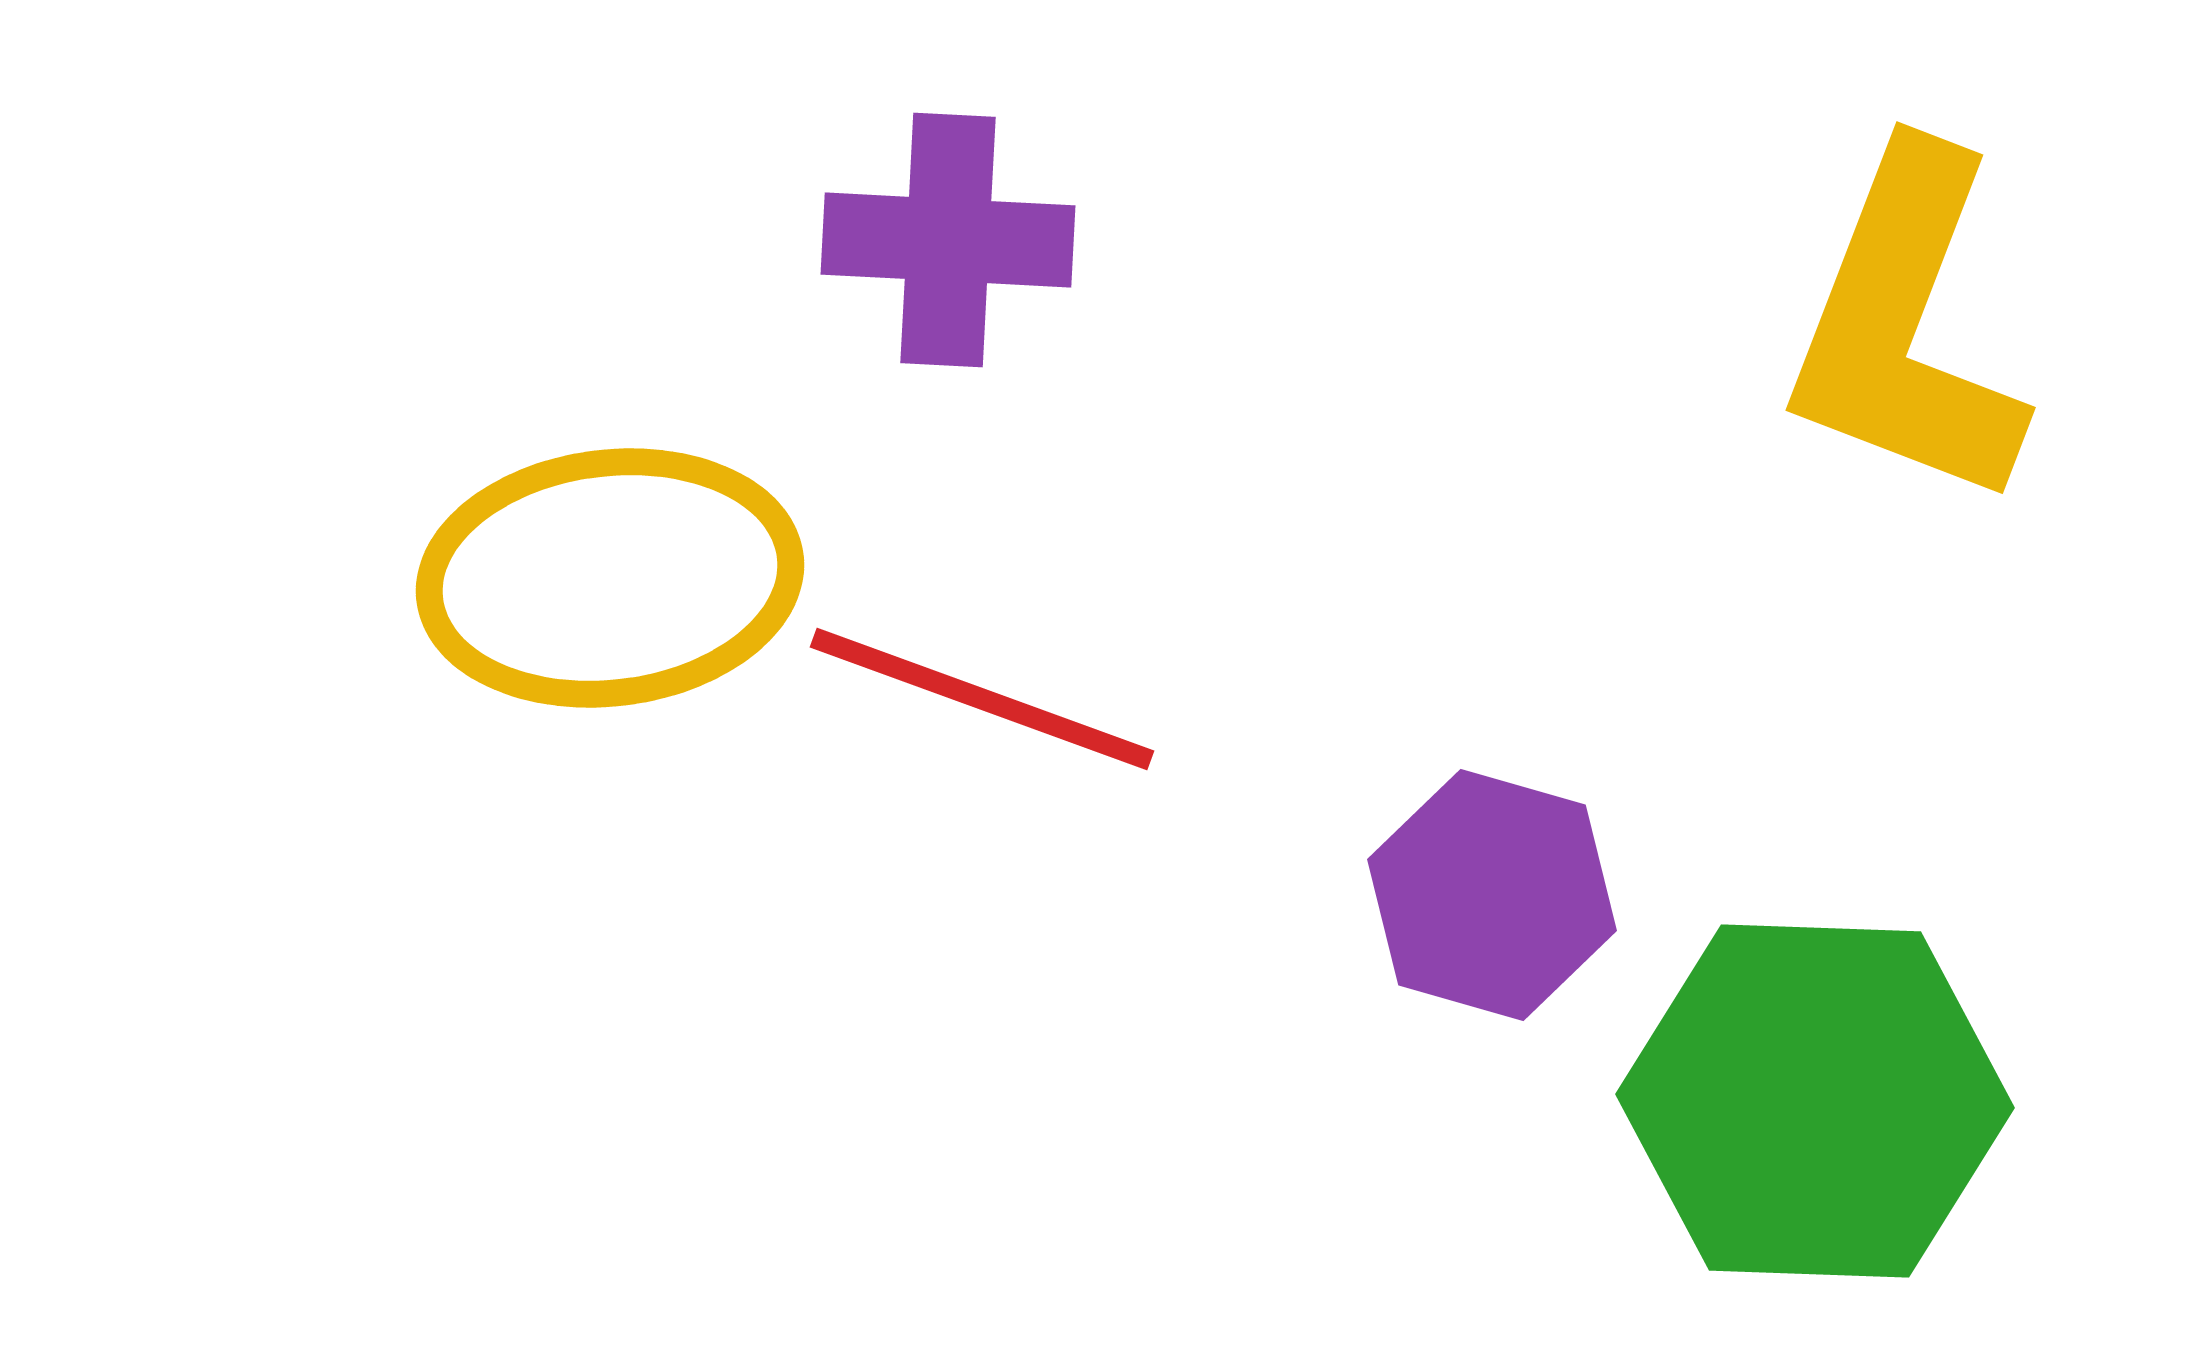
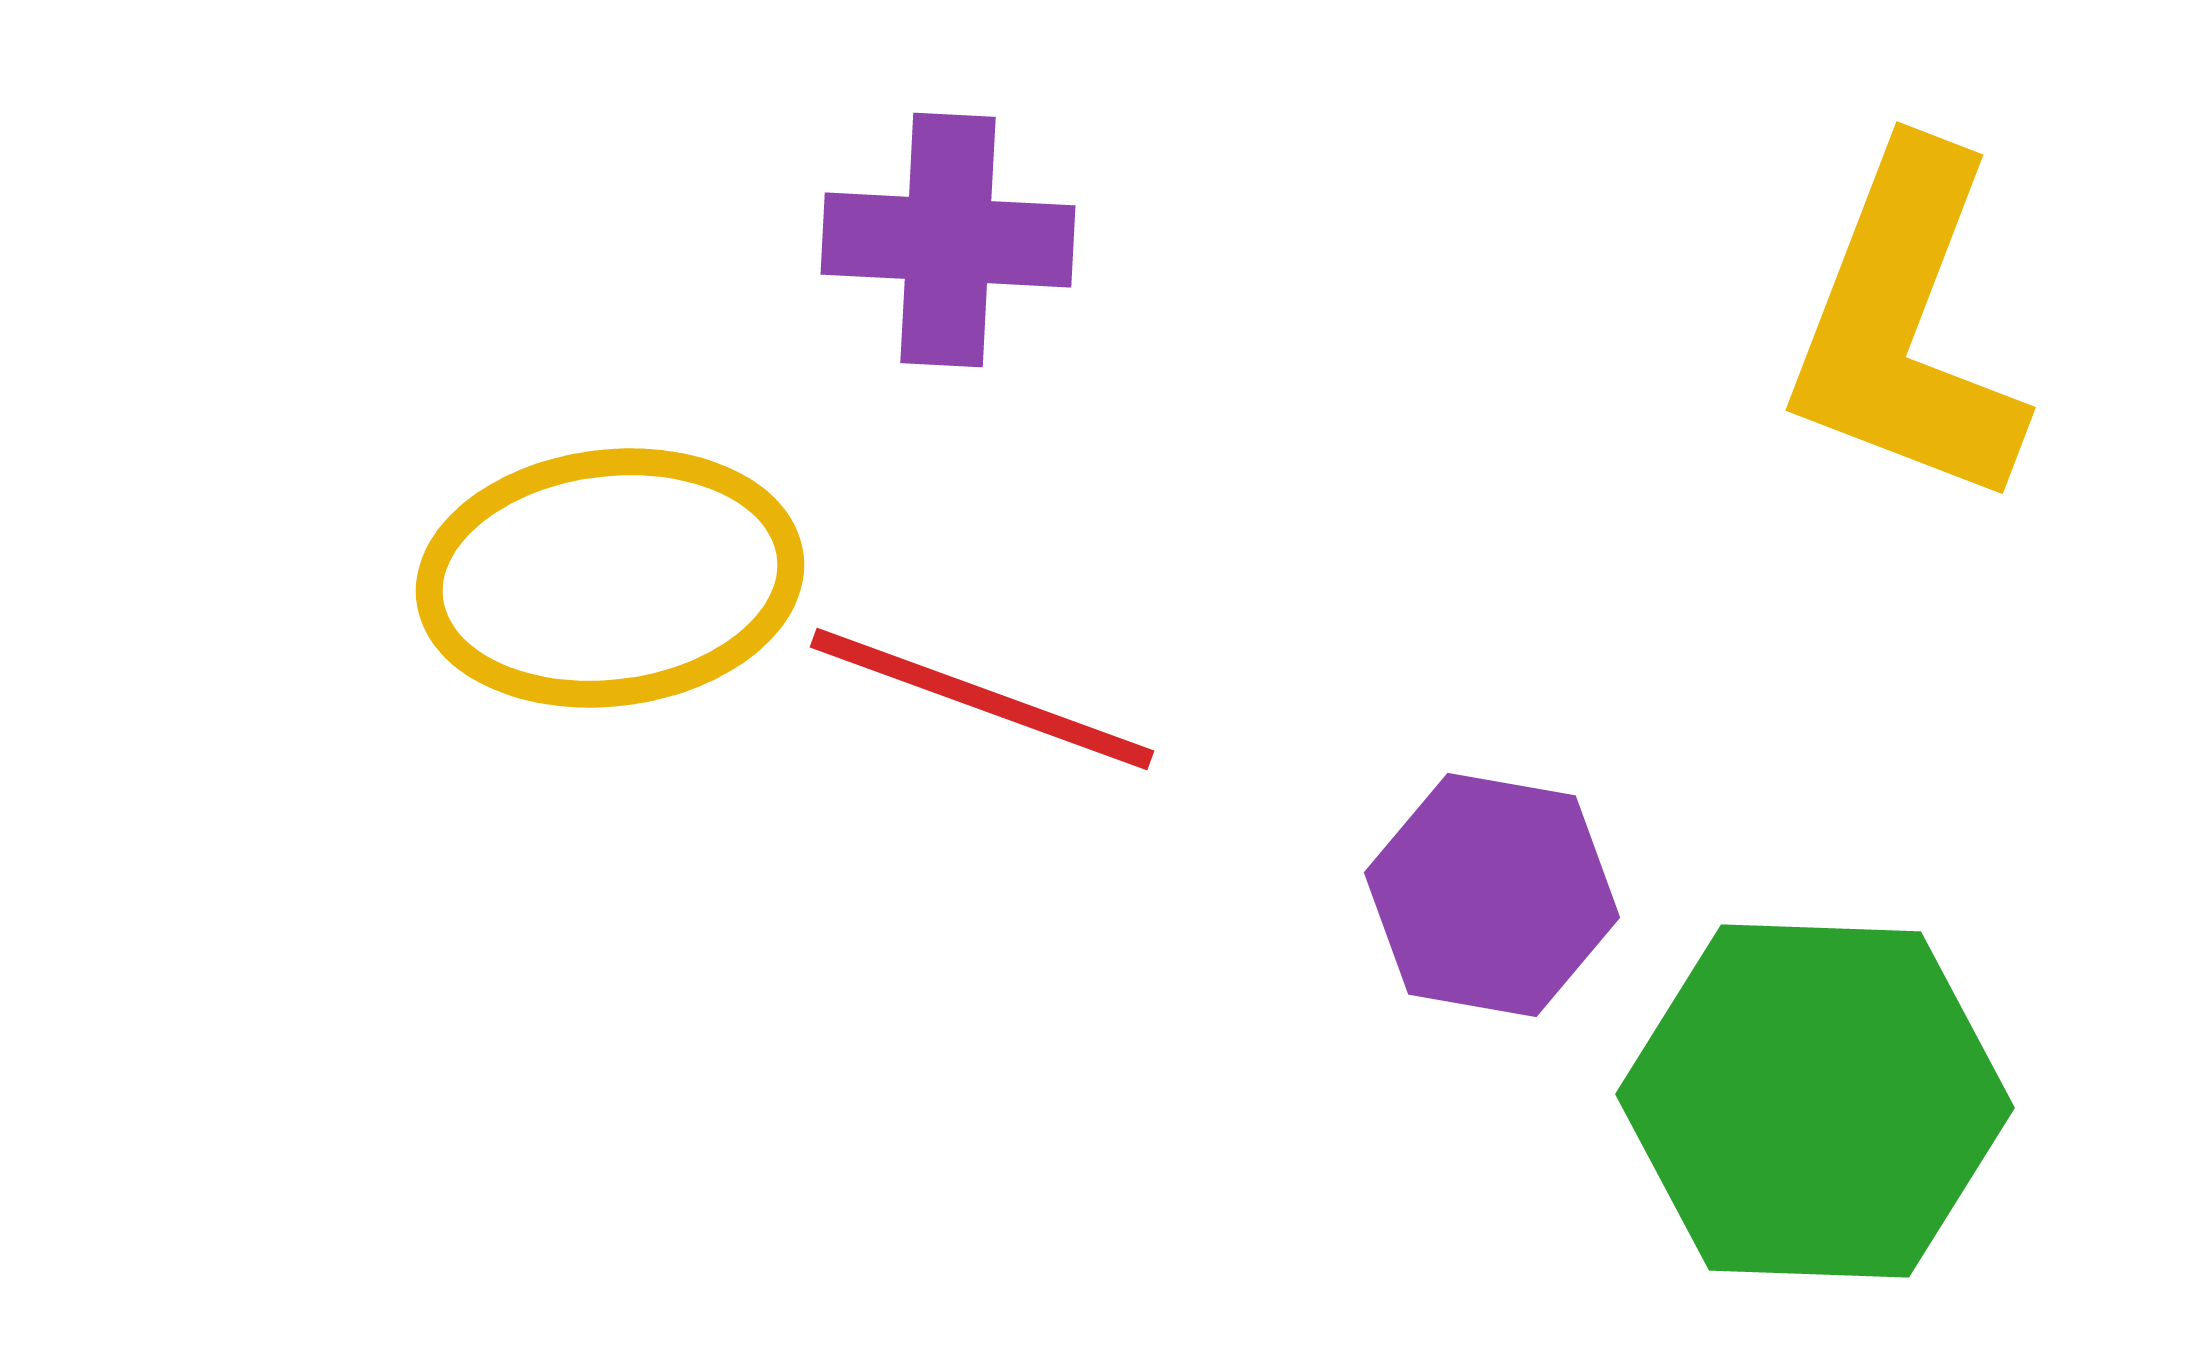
purple hexagon: rotated 6 degrees counterclockwise
